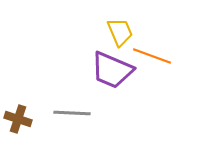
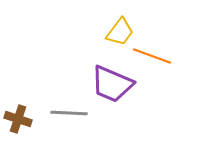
yellow trapezoid: rotated 60 degrees clockwise
purple trapezoid: moved 14 px down
gray line: moved 3 px left
